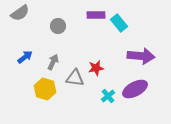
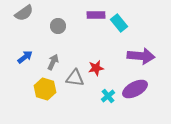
gray semicircle: moved 4 px right
